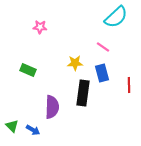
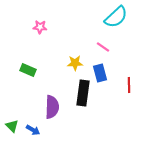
blue rectangle: moved 2 px left
